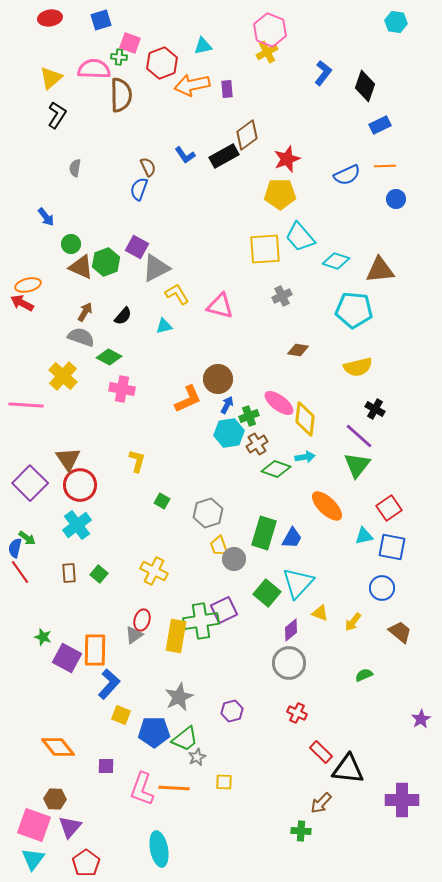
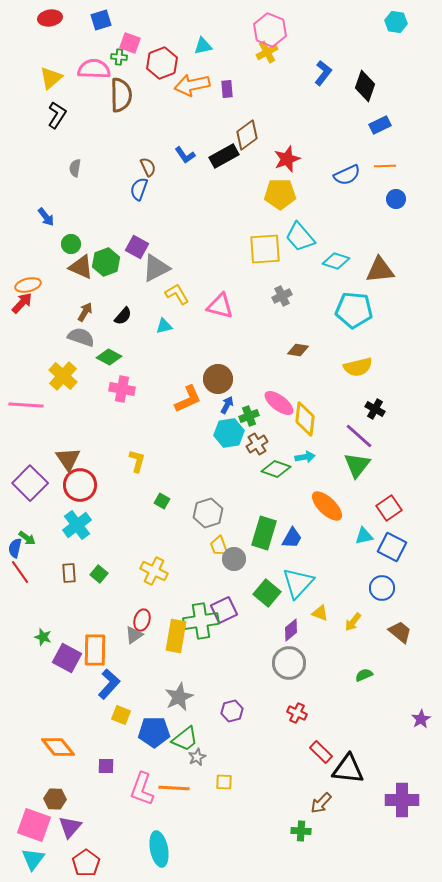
red arrow at (22, 303): rotated 105 degrees clockwise
blue square at (392, 547): rotated 16 degrees clockwise
